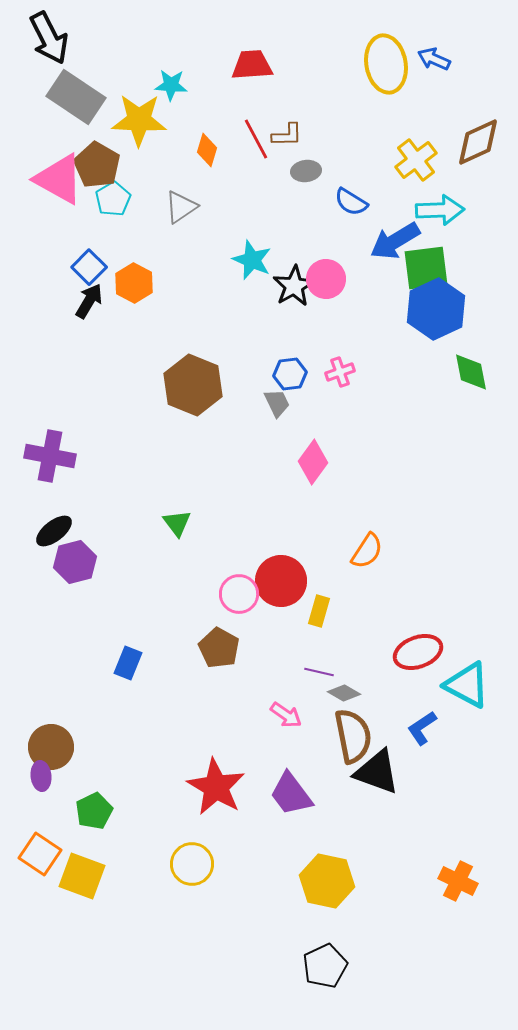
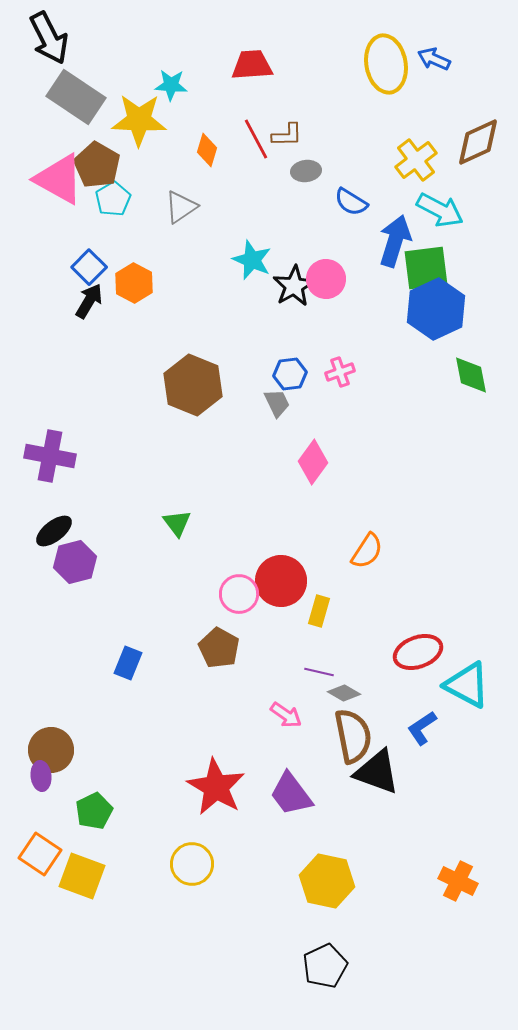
cyan arrow at (440, 210): rotated 30 degrees clockwise
blue arrow at (395, 241): rotated 138 degrees clockwise
green diamond at (471, 372): moved 3 px down
brown circle at (51, 747): moved 3 px down
